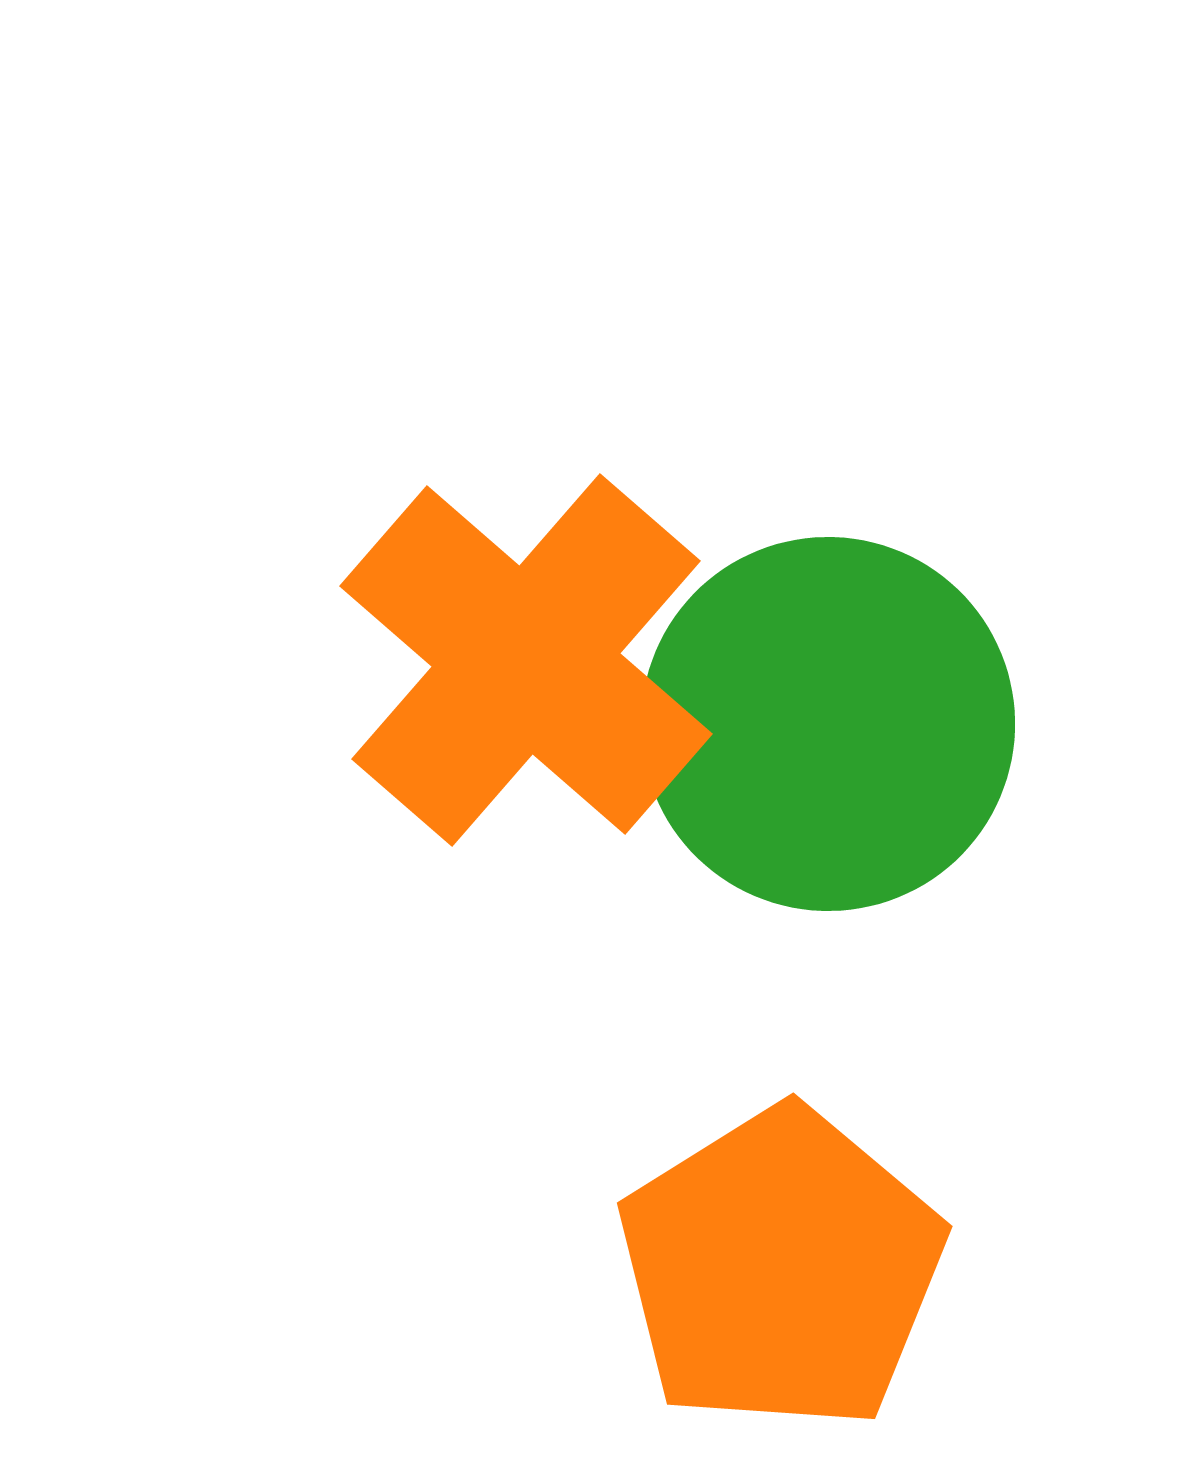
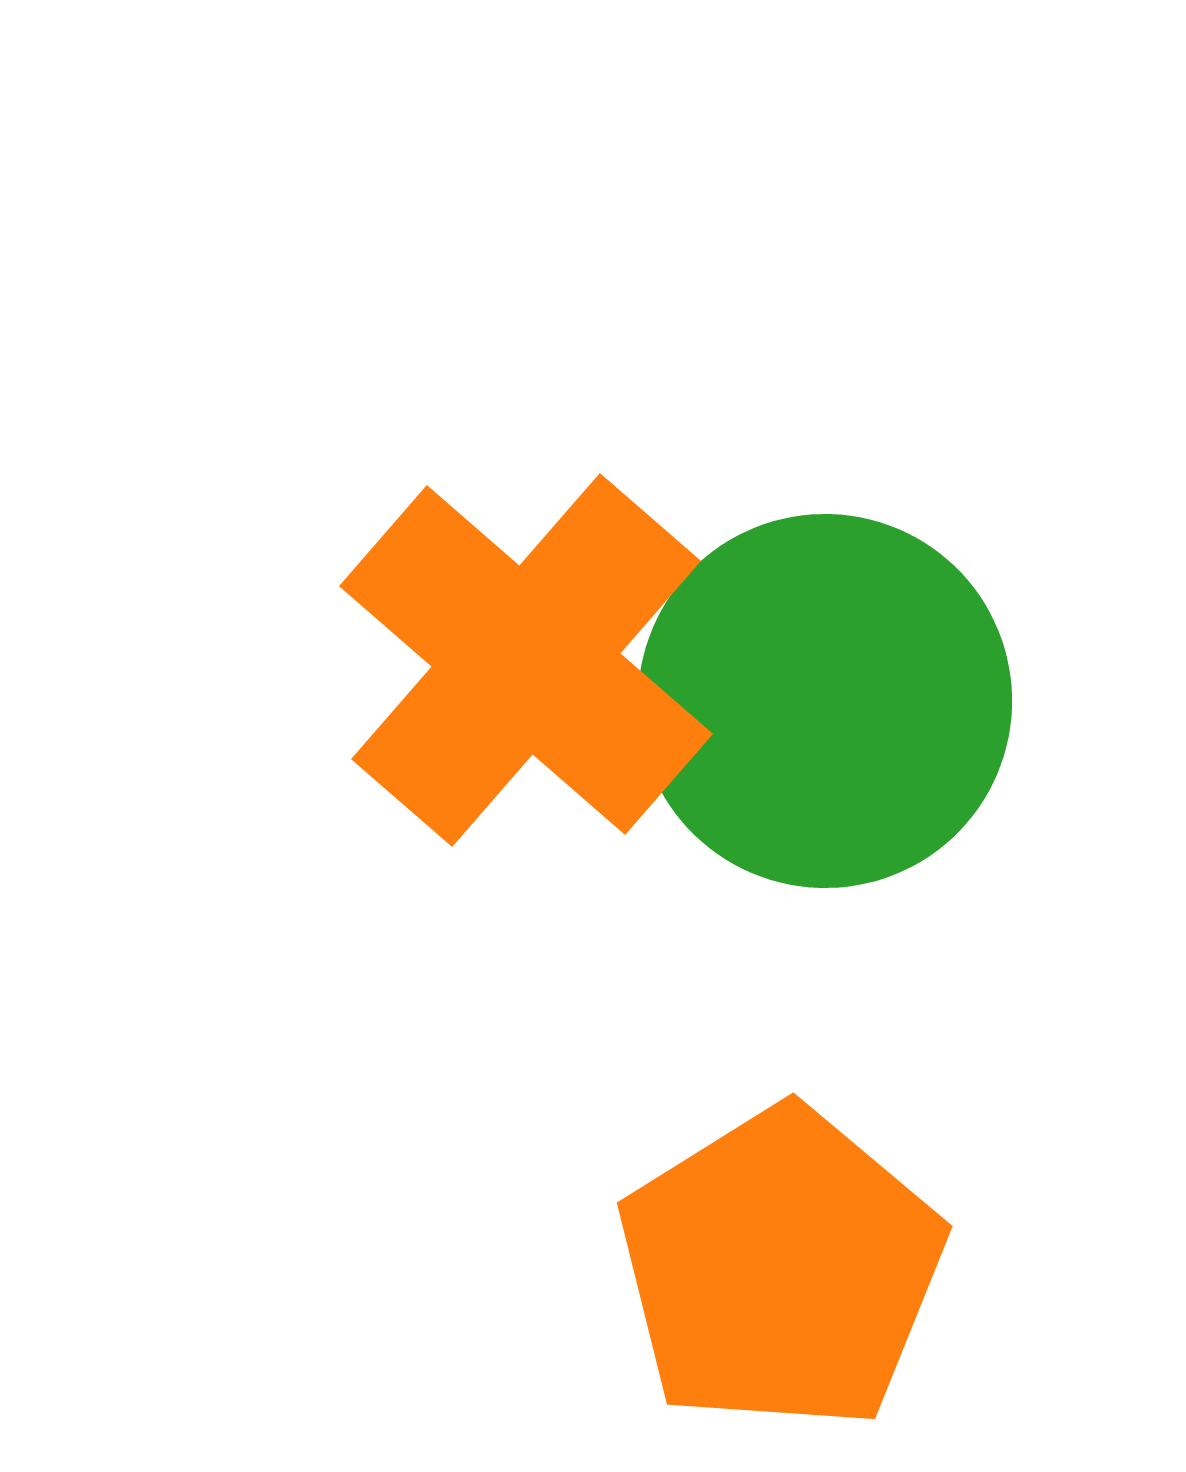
green circle: moved 3 px left, 23 px up
